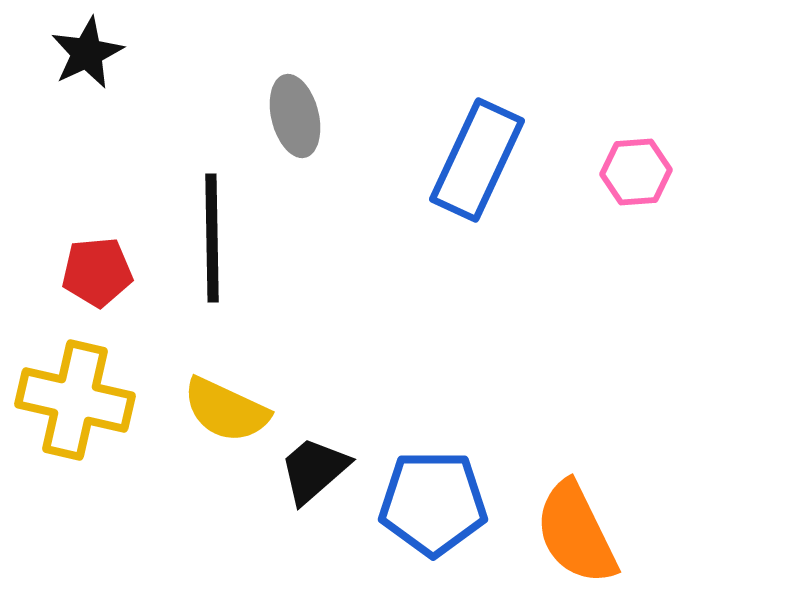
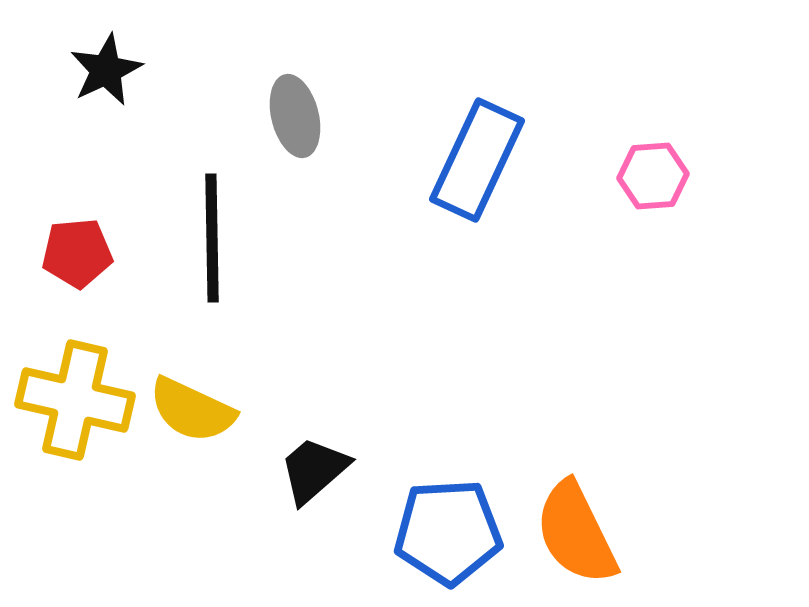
black star: moved 19 px right, 17 px down
pink hexagon: moved 17 px right, 4 px down
red pentagon: moved 20 px left, 19 px up
yellow semicircle: moved 34 px left
blue pentagon: moved 15 px right, 29 px down; rotated 3 degrees counterclockwise
